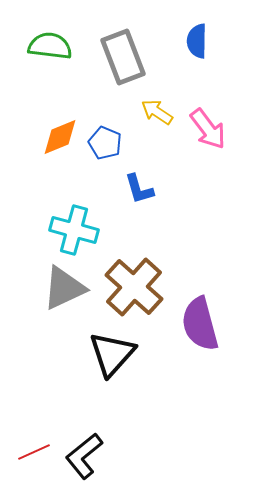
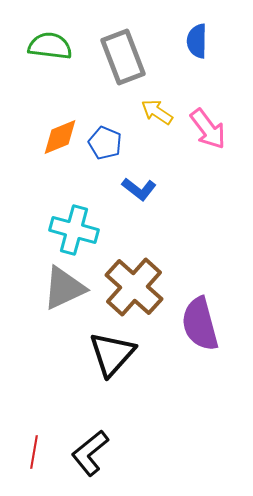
blue L-shape: rotated 36 degrees counterclockwise
red line: rotated 56 degrees counterclockwise
black L-shape: moved 6 px right, 3 px up
